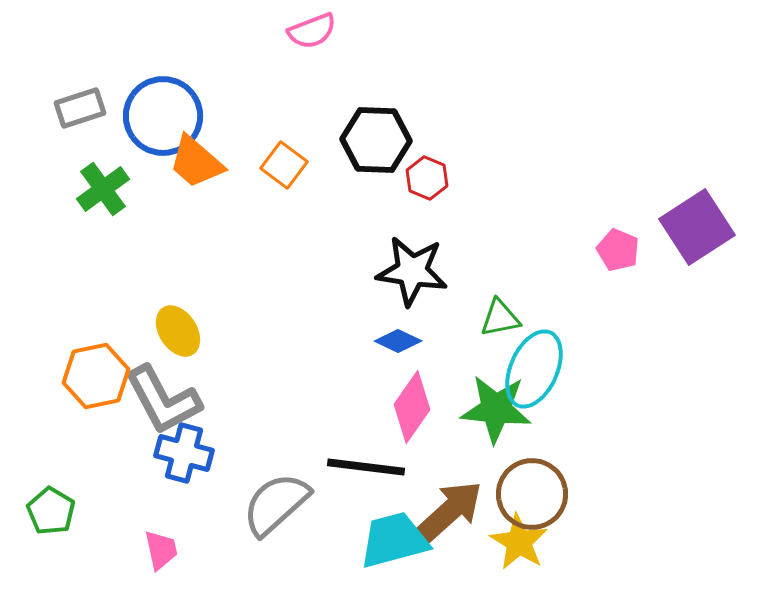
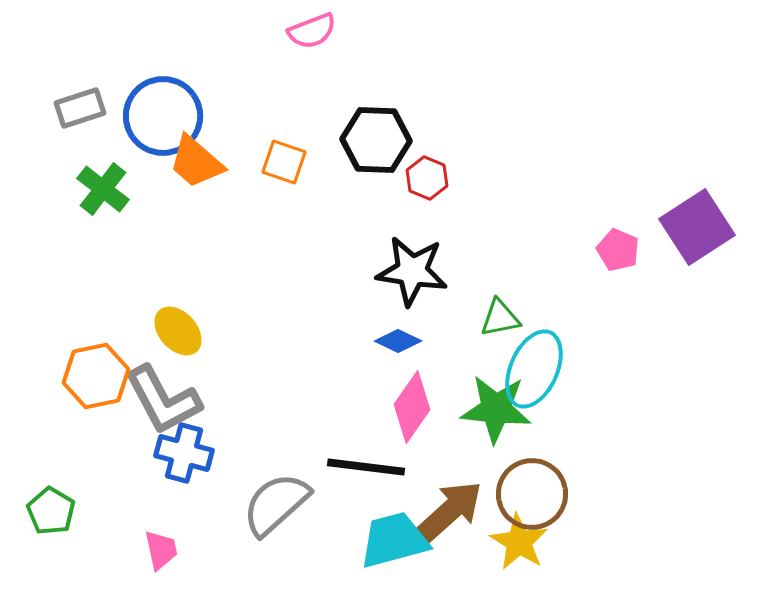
orange square: moved 3 px up; rotated 18 degrees counterclockwise
green cross: rotated 16 degrees counterclockwise
yellow ellipse: rotated 9 degrees counterclockwise
